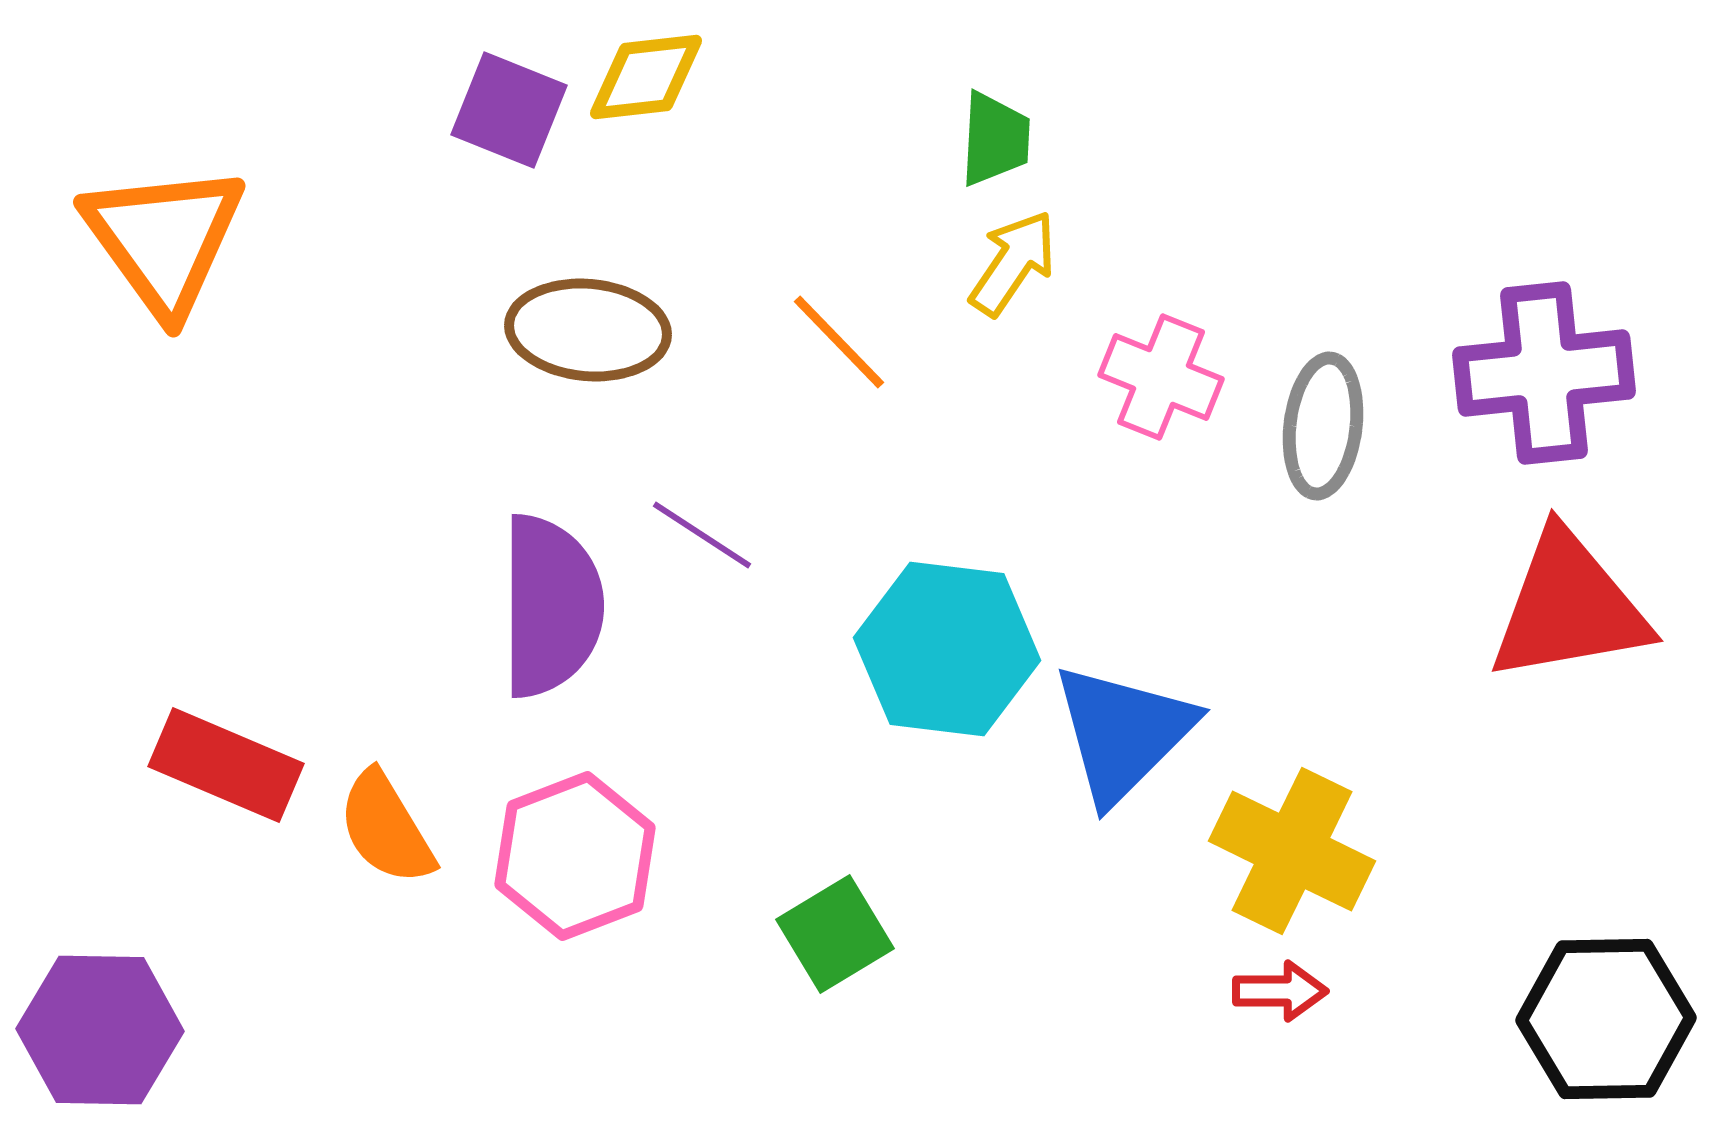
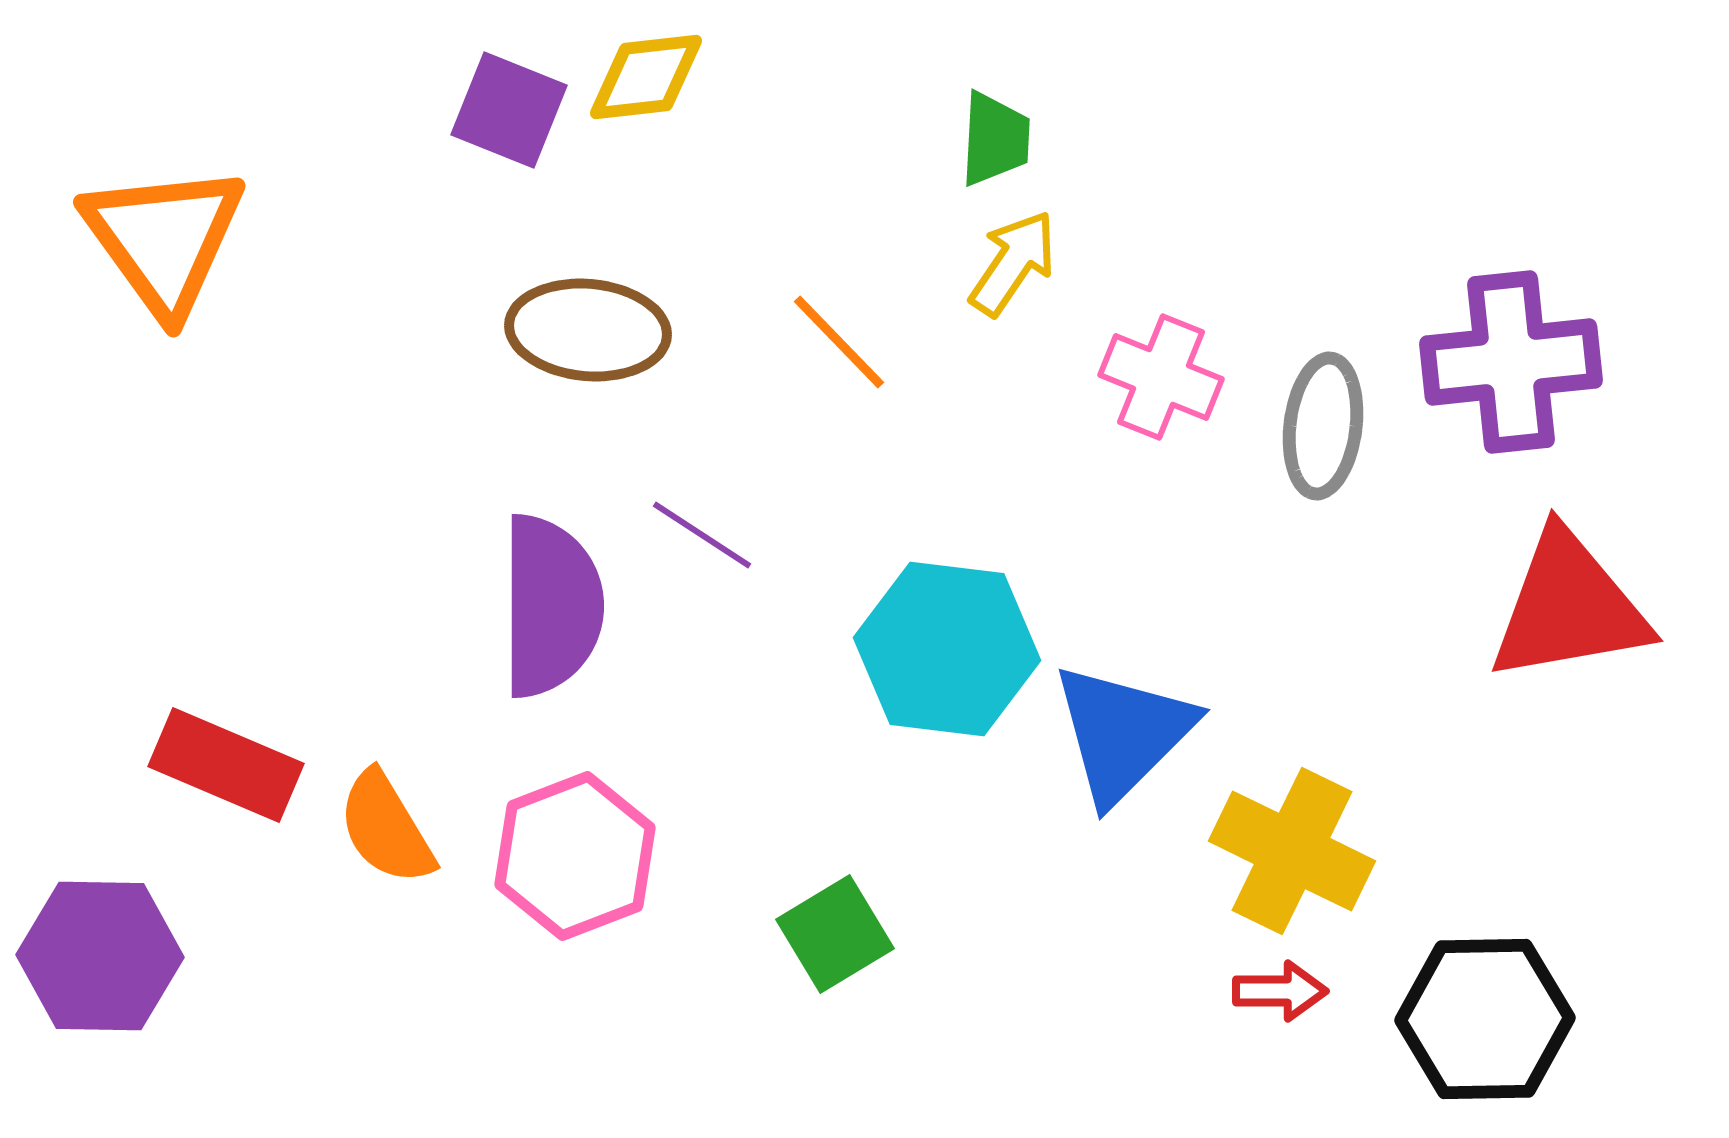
purple cross: moved 33 px left, 11 px up
black hexagon: moved 121 px left
purple hexagon: moved 74 px up
